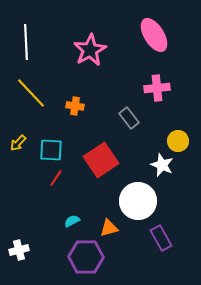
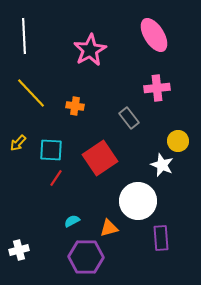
white line: moved 2 px left, 6 px up
red square: moved 1 px left, 2 px up
purple rectangle: rotated 25 degrees clockwise
